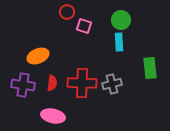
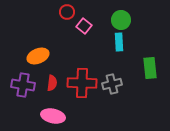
pink square: rotated 21 degrees clockwise
